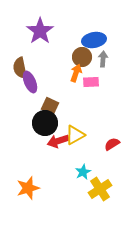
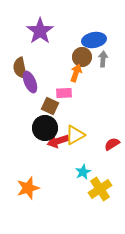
pink rectangle: moved 27 px left, 11 px down
black circle: moved 5 px down
